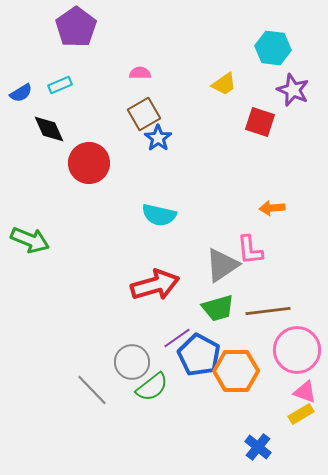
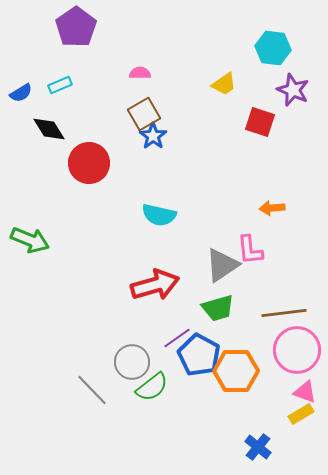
black diamond: rotated 8 degrees counterclockwise
blue star: moved 5 px left, 2 px up
brown line: moved 16 px right, 2 px down
